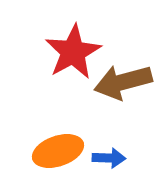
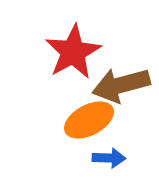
brown arrow: moved 2 px left, 3 px down
orange ellipse: moved 31 px right, 31 px up; rotated 9 degrees counterclockwise
